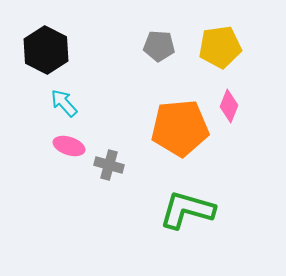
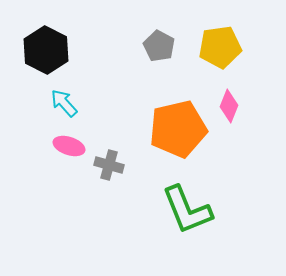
gray pentagon: rotated 24 degrees clockwise
orange pentagon: moved 2 px left, 1 px down; rotated 8 degrees counterclockwise
green L-shape: rotated 128 degrees counterclockwise
